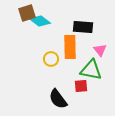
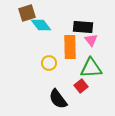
cyan diamond: moved 1 px right, 4 px down; rotated 15 degrees clockwise
pink triangle: moved 9 px left, 10 px up
yellow circle: moved 2 px left, 4 px down
green triangle: moved 2 px up; rotated 15 degrees counterclockwise
red square: rotated 32 degrees counterclockwise
